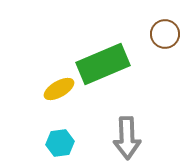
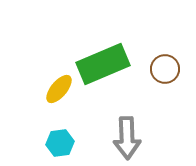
brown circle: moved 35 px down
yellow ellipse: rotated 20 degrees counterclockwise
